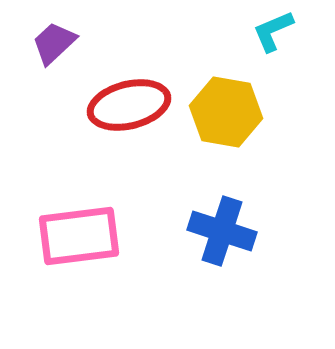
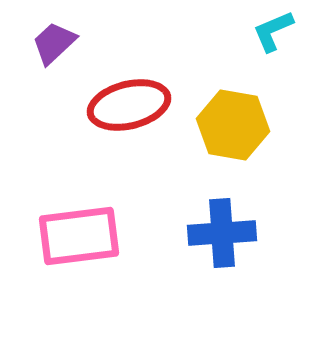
yellow hexagon: moved 7 px right, 13 px down
blue cross: moved 2 px down; rotated 22 degrees counterclockwise
